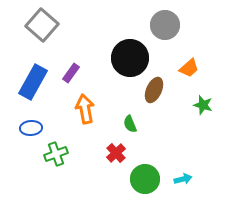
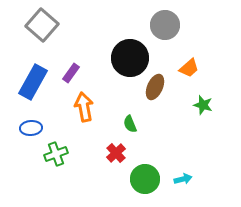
brown ellipse: moved 1 px right, 3 px up
orange arrow: moved 1 px left, 2 px up
